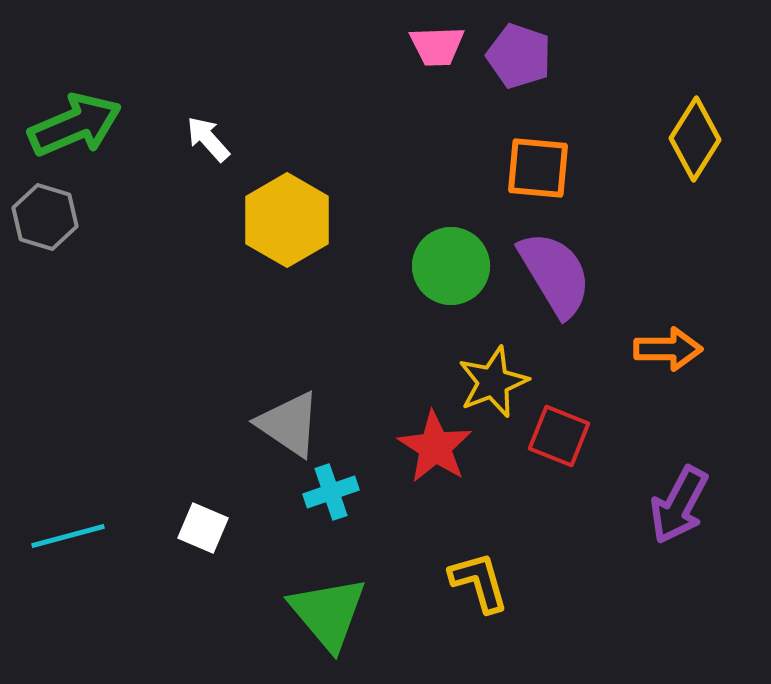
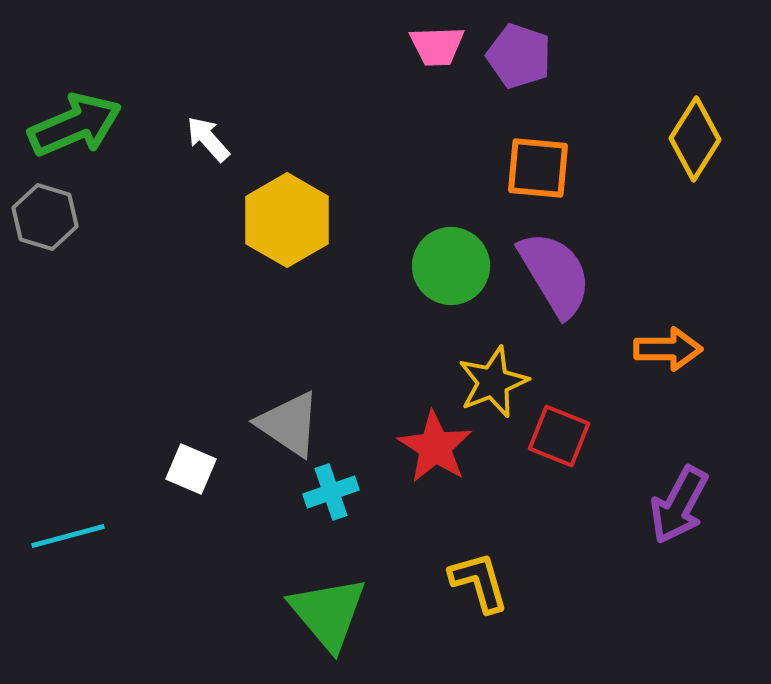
white square: moved 12 px left, 59 px up
